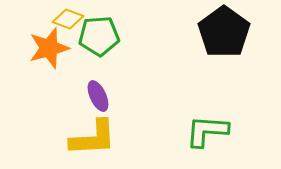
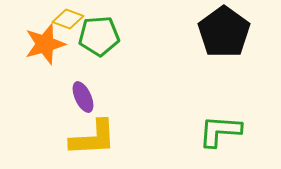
orange star: moved 4 px left, 4 px up
purple ellipse: moved 15 px left, 1 px down
green L-shape: moved 13 px right
